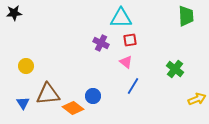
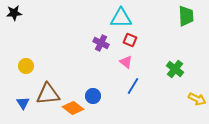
red square: rotated 32 degrees clockwise
yellow arrow: rotated 48 degrees clockwise
